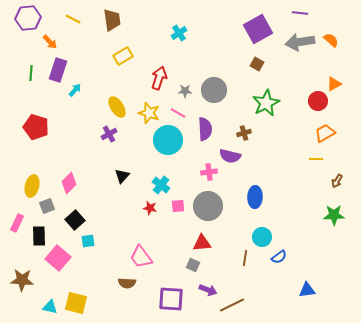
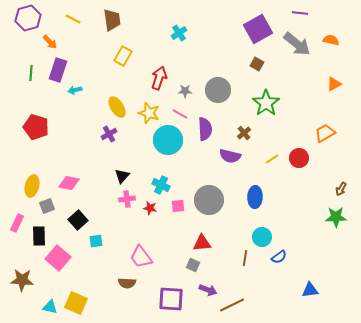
purple hexagon at (28, 18): rotated 10 degrees counterclockwise
orange semicircle at (331, 40): rotated 28 degrees counterclockwise
gray arrow at (300, 42): moved 3 px left, 2 px down; rotated 132 degrees counterclockwise
yellow rectangle at (123, 56): rotated 30 degrees counterclockwise
cyan arrow at (75, 90): rotated 144 degrees counterclockwise
gray circle at (214, 90): moved 4 px right
red circle at (318, 101): moved 19 px left, 57 px down
green star at (266, 103): rotated 8 degrees counterclockwise
pink line at (178, 113): moved 2 px right, 1 px down
brown cross at (244, 133): rotated 24 degrees counterclockwise
yellow line at (316, 159): moved 44 px left; rotated 32 degrees counterclockwise
pink cross at (209, 172): moved 82 px left, 27 px down
brown arrow at (337, 181): moved 4 px right, 8 px down
pink diamond at (69, 183): rotated 55 degrees clockwise
cyan cross at (161, 185): rotated 12 degrees counterclockwise
gray circle at (208, 206): moved 1 px right, 6 px up
green star at (334, 215): moved 2 px right, 2 px down
black square at (75, 220): moved 3 px right
cyan square at (88, 241): moved 8 px right
blue triangle at (307, 290): moved 3 px right
yellow square at (76, 303): rotated 10 degrees clockwise
